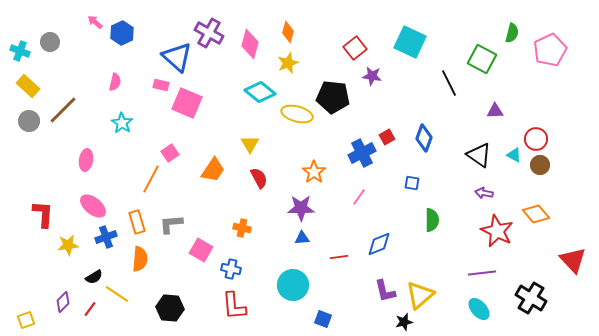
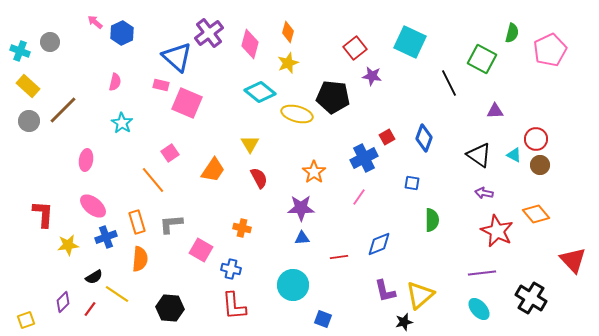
purple cross at (209, 33): rotated 24 degrees clockwise
blue cross at (362, 153): moved 2 px right, 5 px down
orange line at (151, 179): moved 2 px right, 1 px down; rotated 68 degrees counterclockwise
